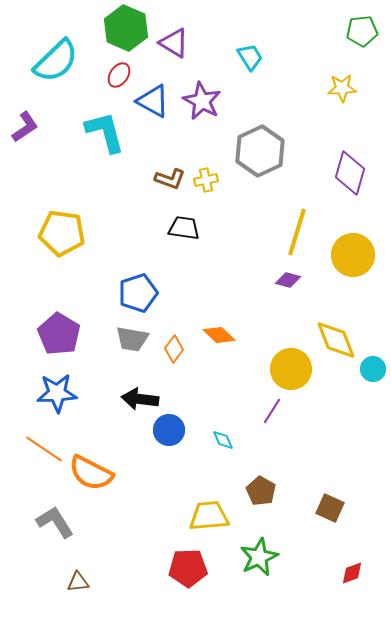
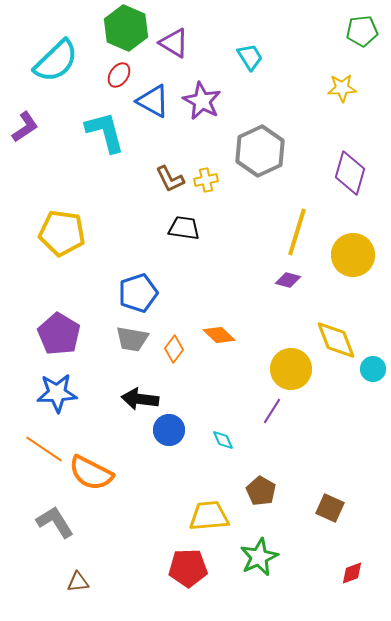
brown L-shape at (170, 179): rotated 44 degrees clockwise
